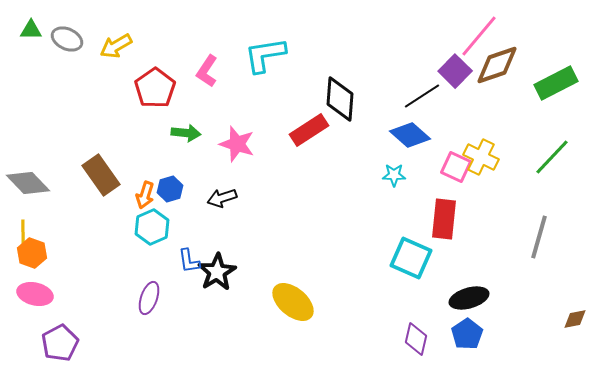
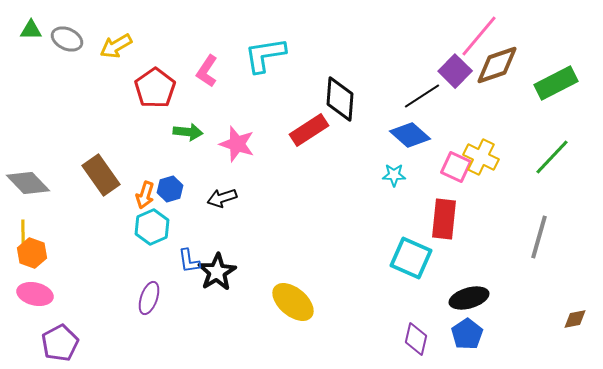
green arrow at (186, 133): moved 2 px right, 1 px up
